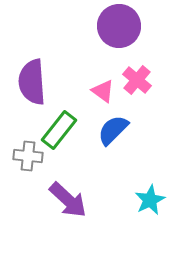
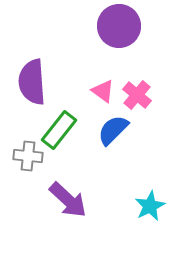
pink cross: moved 15 px down
cyan star: moved 6 px down
